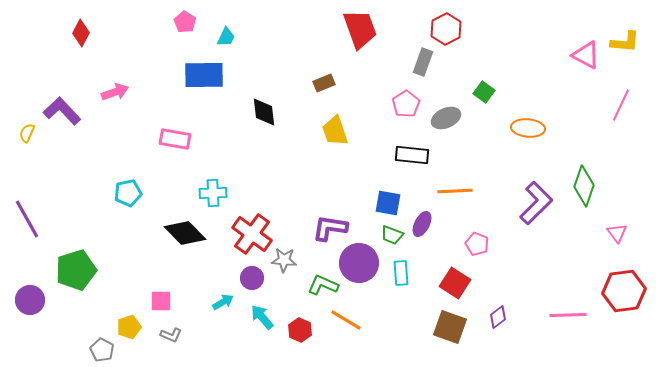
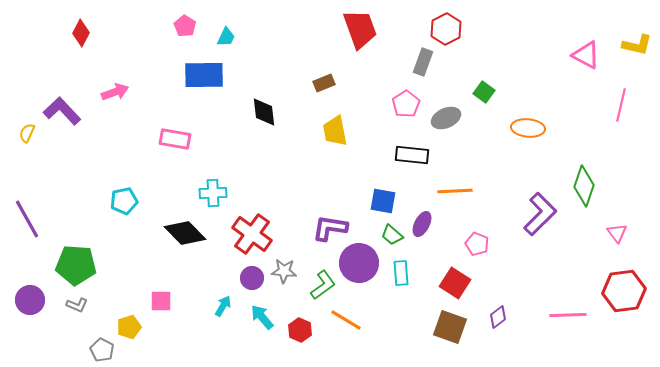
pink pentagon at (185, 22): moved 4 px down
yellow L-shape at (625, 42): moved 12 px right, 3 px down; rotated 8 degrees clockwise
pink line at (621, 105): rotated 12 degrees counterclockwise
yellow trapezoid at (335, 131): rotated 8 degrees clockwise
cyan pentagon at (128, 193): moved 4 px left, 8 px down
blue square at (388, 203): moved 5 px left, 2 px up
purple L-shape at (536, 203): moved 4 px right, 11 px down
green trapezoid at (392, 235): rotated 20 degrees clockwise
gray star at (284, 260): moved 11 px down
green pentagon at (76, 270): moved 5 px up; rotated 21 degrees clockwise
green L-shape at (323, 285): rotated 120 degrees clockwise
cyan arrow at (223, 302): moved 4 px down; rotated 30 degrees counterclockwise
gray L-shape at (171, 335): moved 94 px left, 30 px up
